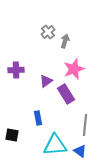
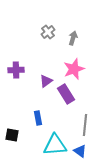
gray arrow: moved 8 px right, 3 px up
